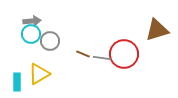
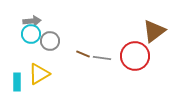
brown triangle: moved 3 px left, 1 px down; rotated 20 degrees counterclockwise
red circle: moved 11 px right, 2 px down
